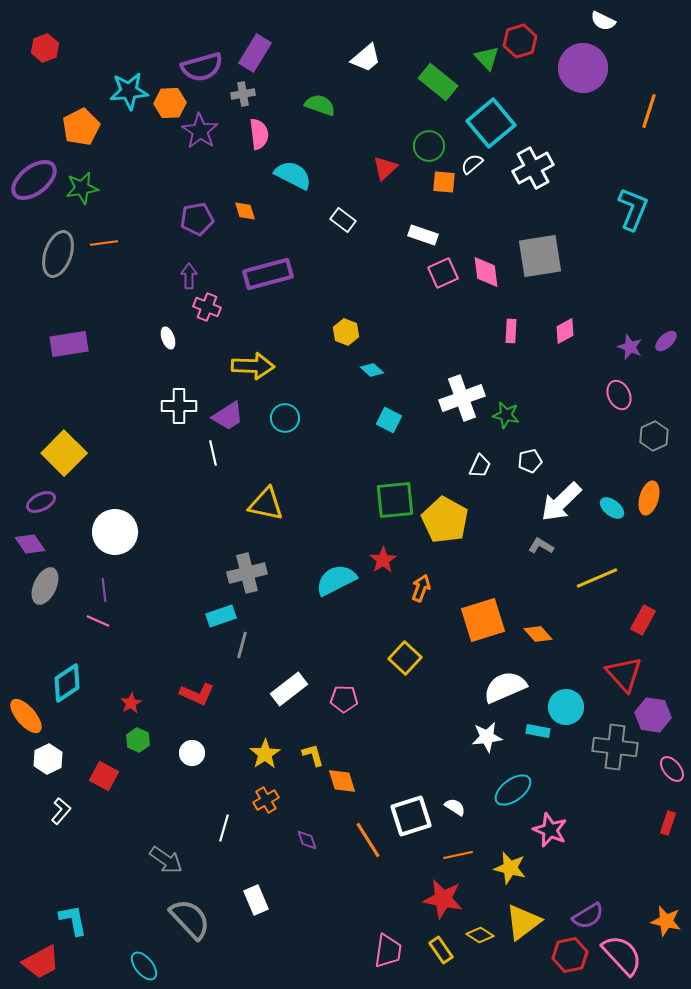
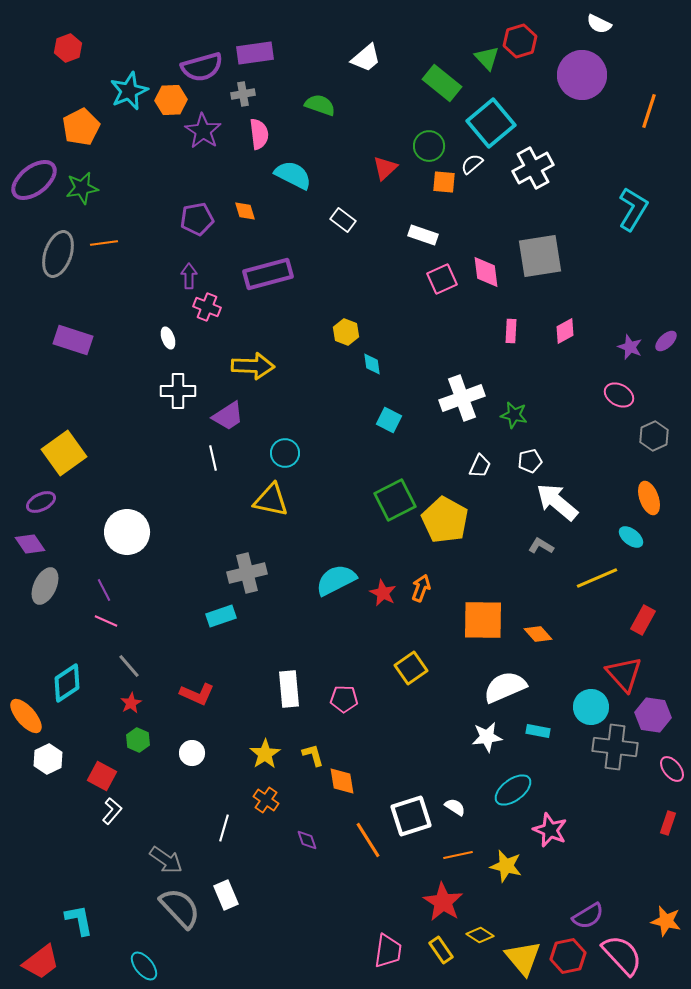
white semicircle at (603, 21): moved 4 px left, 3 px down
red hexagon at (45, 48): moved 23 px right
purple rectangle at (255, 53): rotated 51 degrees clockwise
purple circle at (583, 68): moved 1 px left, 7 px down
green rectangle at (438, 82): moved 4 px right, 1 px down
cyan star at (129, 91): rotated 18 degrees counterclockwise
orange hexagon at (170, 103): moved 1 px right, 3 px up
purple star at (200, 131): moved 3 px right
cyan L-shape at (633, 209): rotated 9 degrees clockwise
pink square at (443, 273): moved 1 px left, 6 px down
purple rectangle at (69, 344): moved 4 px right, 4 px up; rotated 27 degrees clockwise
cyan diamond at (372, 370): moved 6 px up; rotated 40 degrees clockwise
pink ellipse at (619, 395): rotated 36 degrees counterclockwise
white cross at (179, 406): moved 1 px left, 15 px up
green star at (506, 415): moved 8 px right
cyan circle at (285, 418): moved 35 px down
yellow square at (64, 453): rotated 9 degrees clockwise
white line at (213, 453): moved 5 px down
orange ellipse at (649, 498): rotated 36 degrees counterclockwise
green square at (395, 500): rotated 21 degrees counterclockwise
white arrow at (561, 502): moved 4 px left; rotated 84 degrees clockwise
yellow triangle at (266, 504): moved 5 px right, 4 px up
cyan ellipse at (612, 508): moved 19 px right, 29 px down
white circle at (115, 532): moved 12 px right
red star at (383, 560): moved 33 px down; rotated 12 degrees counterclockwise
purple line at (104, 590): rotated 20 degrees counterclockwise
orange square at (483, 620): rotated 18 degrees clockwise
pink line at (98, 621): moved 8 px right
gray line at (242, 645): moved 113 px left, 21 px down; rotated 56 degrees counterclockwise
yellow square at (405, 658): moved 6 px right, 10 px down; rotated 12 degrees clockwise
white rectangle at (289, 689): rotated 57 degrees counterclockwise
cyan circle at (566, 707): moved 25 px right
red square at (104, 776): moved 2 px left
orange diamond at (342, 781): rotated 8 degrees clockwise
orange cross at (266, 800): rotated 25 degrees counterclockwise
white L-shape at (61, 811): moved 51 px right
yellow star at (510, 868): moved 4 px left, 2 px up
red star at (443, 899): moved 3 px down; rotated 21 degrees clockwise
white rectangle at (256, 900): moved 30 px left, 5 px up
gray semicircle at (190, 919): moved 10 px left, 11 px up
cyan L-shape at (73, 920): moved 6 px right
yellow triangle at (523, 922): moved 36 px down; rotated 33 degrees counterclockwise
red hexagon at (570, 955): moved 2 px left, 1 px down
red trapezoid at (41, 962): rotated 9 degrees counterclockwise
